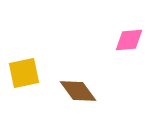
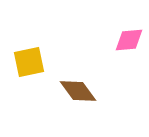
yellow square: moved 5 px right, 11 px up
